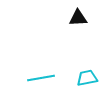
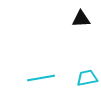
black triangle: moved 3 px right, 1 px down
